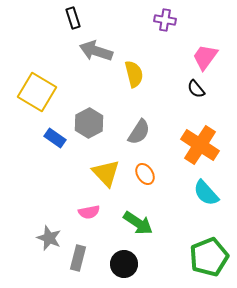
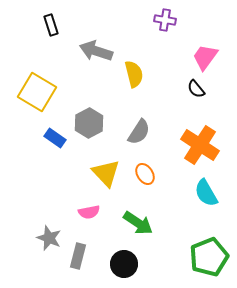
black rectangle: moved 22 px left, 7 px down
cyan semicircle: rotated 12 degrees clockwise
gray rectangle: moved 2 px up
